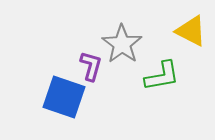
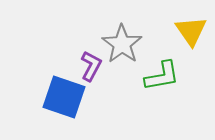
yellow triangle: rotated 28 degrees clockwise
purple L-shape: rotated 12 degrees clockwise
